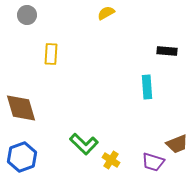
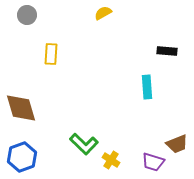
yellow semicircle: moved 3 px left
